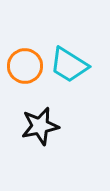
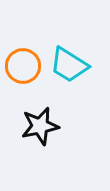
orange circle: moved 2 px left
